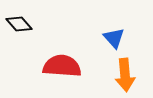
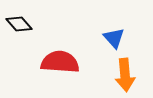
red semicircle: moved 2 px left, 4 px up
